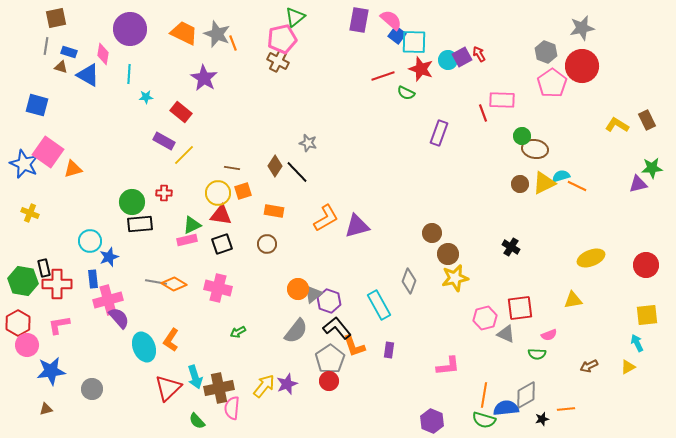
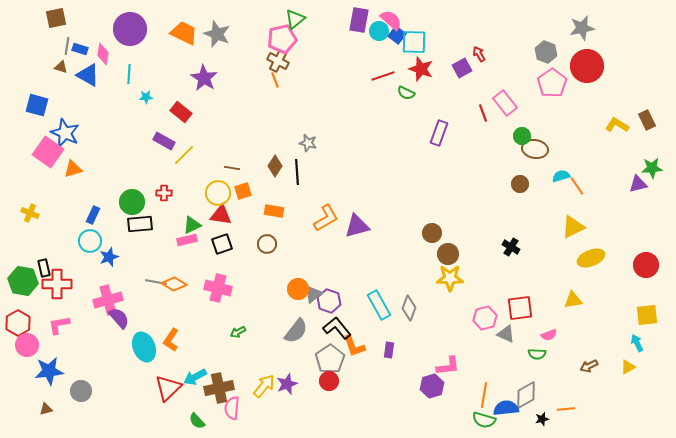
green triangle at (295, 17): moved 2 px down
orange line at (233, 43): moved 42 px right, 37 px down
gray line at (46, 46): moved 21 px right
blue rectangle at (69, 52): moved 11 px right, 3 px up
purple square at (462, 57): moved 11 px down
cyan circle at (448, 60): moved 69 px left, 29 px up
red circle at (582, 66): moved 5 px right
pink rectangle at (502, 100): moved 3 px right, 3 px down; rotated 50 degrees clockwise
blue star at (24, 164): moved 41 px right, 31 px up
black line at (297, 172): rotated 40 degrees clockwise
yellow triangle at (544, 183): moved 29 px right, 44 px down
orange line at (577, 186): rotated 30 degrees clockwise
yellow star at (455, 278): moved 5 px left; rotated 12 degrees clockwise
blue rectangle at (93, 279): moved 64 px up; rotated 30 degrees clockwise
gray diamond at (409, 281): moved 27 px down
blue star at (51, 371): moved 2 px left
cyan arrow at (195, 377): rotated 80 degrees clockwise
gray circle at (92, 389): moved 11 px left, 2 px down
purple hexagon at (432, 421): moved 35 px up; rotated 20 degrees clockwise
